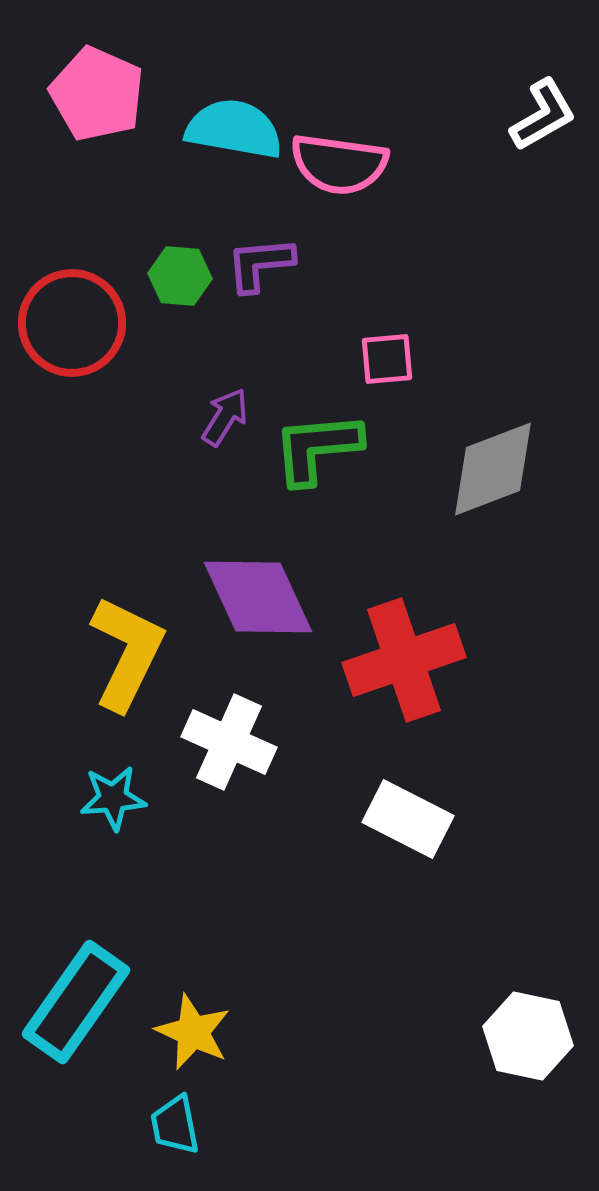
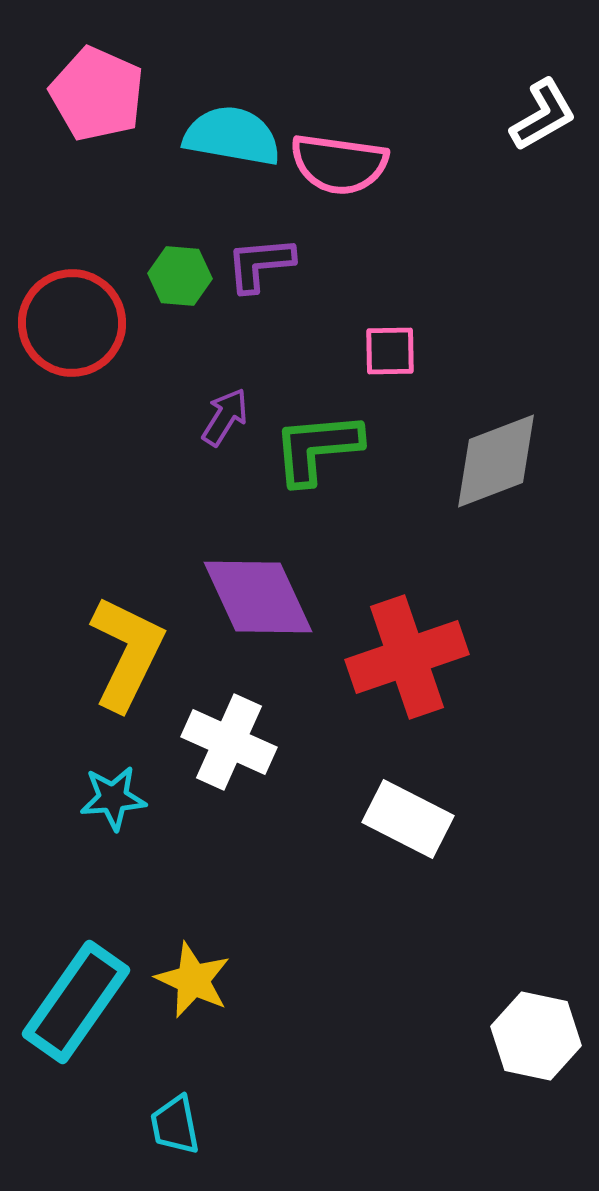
cyan semicircle: moved 2 px left, 7 px down
pink square: moved 3 px right, 8 px up; rotated 4 degrees clockwise
gray diamond: moved 3 px right, 8 px up
red cross: moved 3 px right, 3 px up
yellow star: moved 52 px up
white hexagon: moved 8 px right
